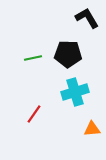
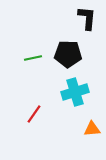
black L-shape: rotated 35 degrees clockwise
